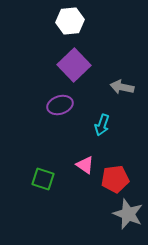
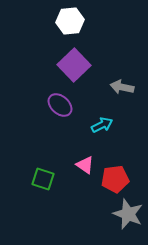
purple ellipse: rotated 60 degrees clockwise
cyan arrow: rotated 135 degrees counterclockwise
